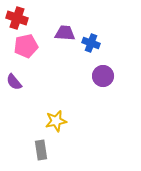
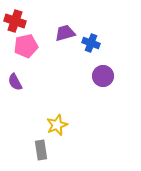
red cross: moved 2 px left, 3 px down
purple trapezoid: rotated 20 degrees counterclockwise
purple semicircle: moved 1 px right; rotated 12 degrees clockwise
yellow star: moved 1 px right, 4 px down; rotated 10 degrees counterclockwise
